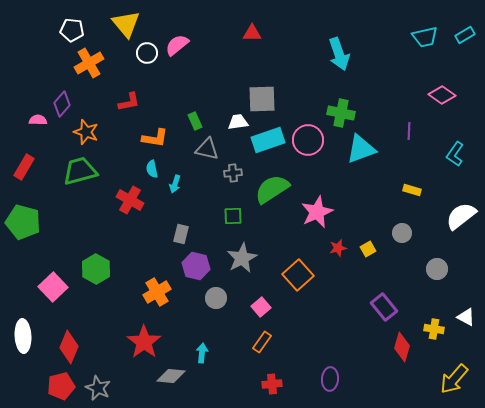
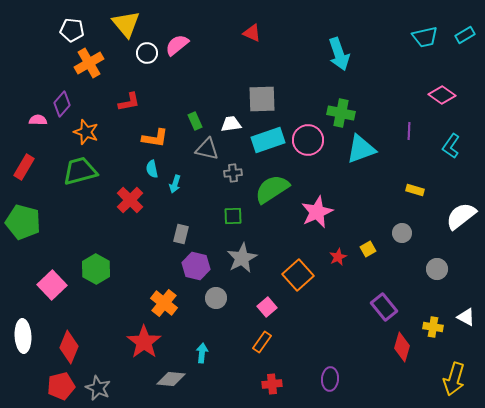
red triangle at (252, 33): rotated 24 degrees clockwise
white trapezoid at (238, 122): moved 7 px left, 2 px down
cyan L-shape at (455, 154): moved 4 px left, 8 px up
yellow rectangle at (412, 190): moved 3 px right
red cross at (130, 200): rotated 16 degrees clockwise
red star at (338, 248): moved 9 px down; rotated 12 degrees counterclockwise
pink square at (53, 287): moved 1 px left, 2 px up
orange cross at (157, 292): moved 7 px right, 11 px down; rotated 20 degrees counterclockwise
pink square at (261, 307): moved 6 px right
yellow cross at (434, 329): moved 1 px left, 2 px up
gray diamond at (171, 376): moved 3 px down
yellow arrow at (454, 379): rotated 24 degrees counterclockwise
